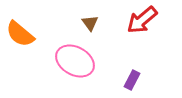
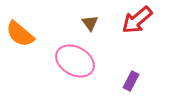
red arrow: moved 5 px left
purple rectangle: moved 1 px left, 1 px down
